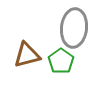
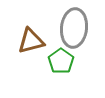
brown triangle: moved 4 px right, 14 px up
